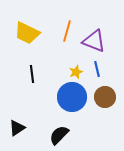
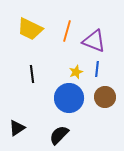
yellow trapezoid: moved 3 px right, 4 px up
blue line: rotated 21 degrees clockwise
blue circle: moved 3 px left, 1 px down
